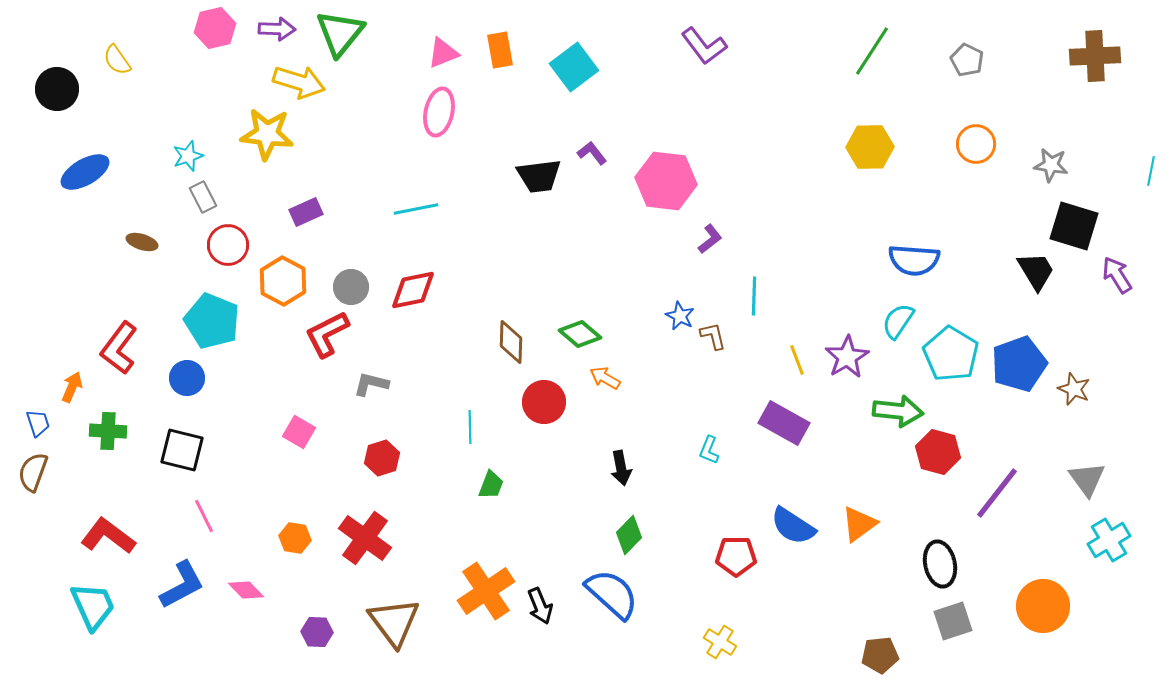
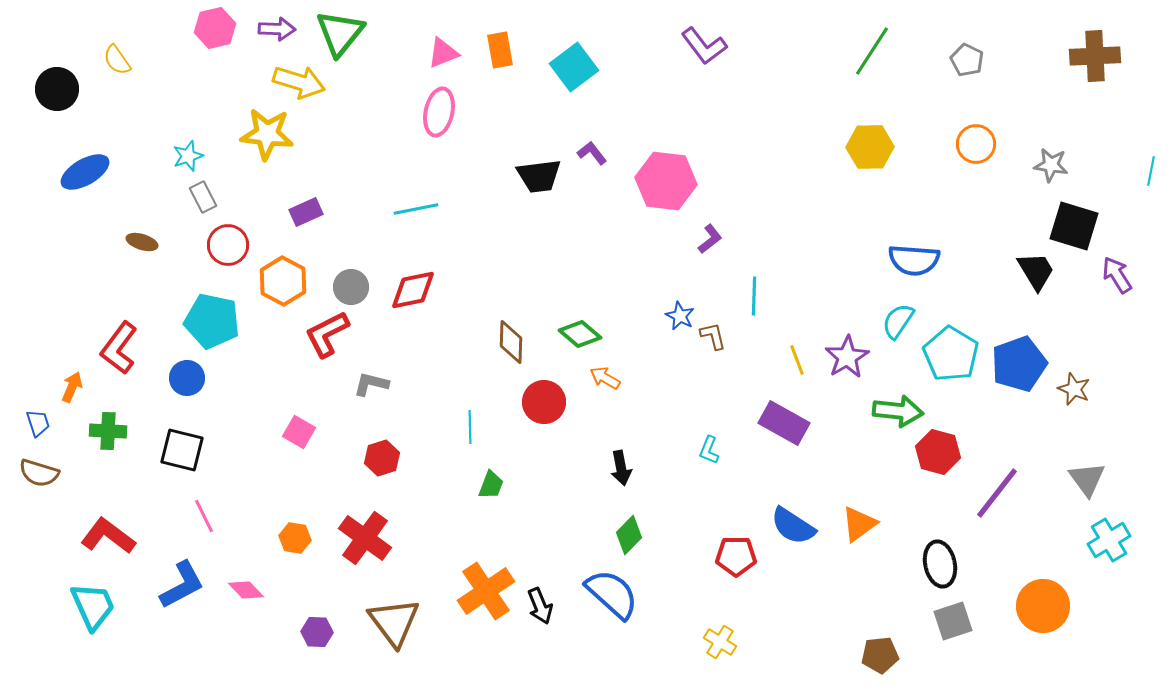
cyan pentagon at (212, 321): rotated 10 degrees counterclockwise
brown semicircle at (33, 472): moved 6 px right, 1 px down; rotated 93 degrees counterclockwise
